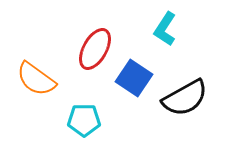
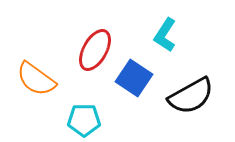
cyan L-shape: moved 6 px down
red ellipse: moved 1 px down
black semicircle: moved 6 px right, 2 px up
